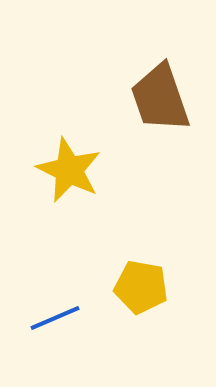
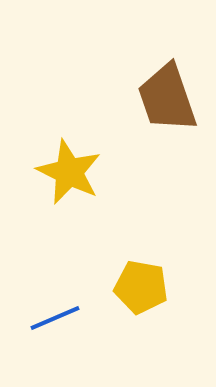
brown trapezoid: moved 7 px right
yellow star: moved 2 px down
